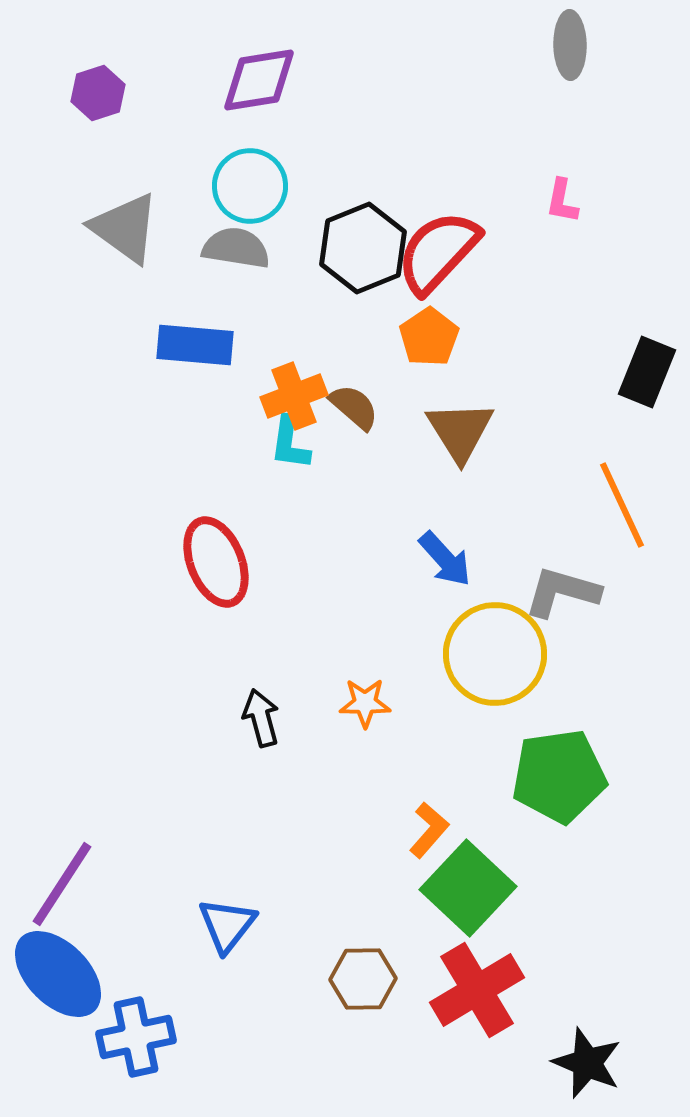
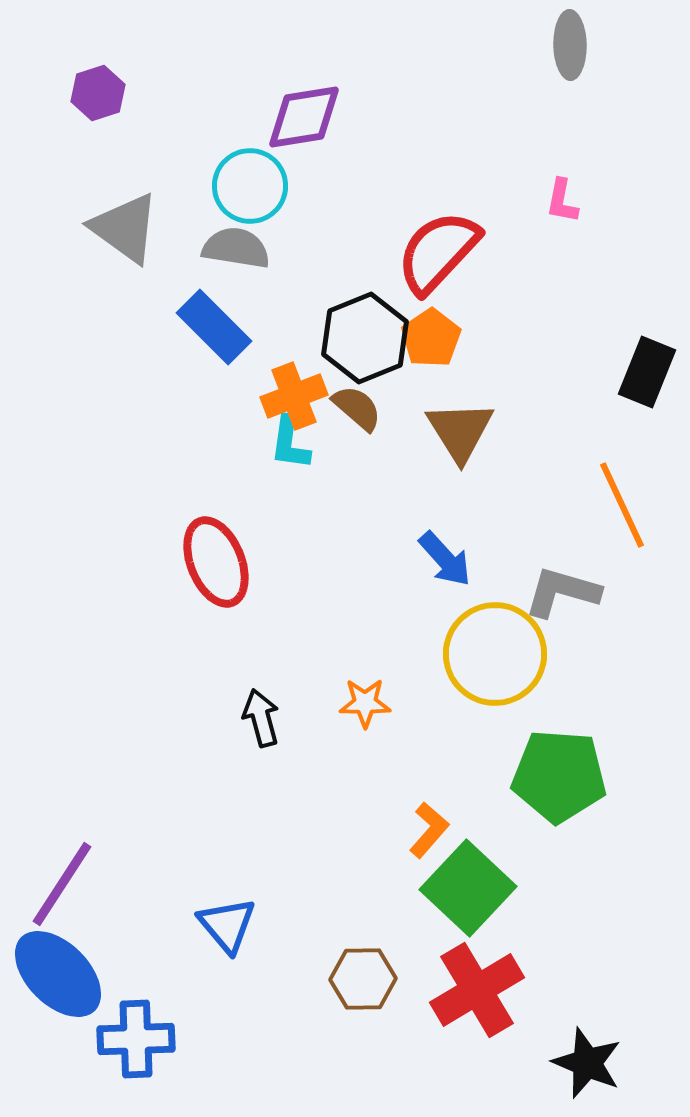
purple diamond: moved 45 px right, 37 px down
black hexagon: moved 2 px right, 90 px down
orange pentagon: moved 2 px right, 1 px down
blue rectangle: moved 19 px right, 18 px up; rotated 40 degrees clockwise
brown semicircle: moved 3 px right, 1 px down
green pentagon: rotated 12 degrees clockwise
blue triangle: rotated 18 degrees counterclockwise
blue cross: moved 2 px down; rotated 10 degrees clockwise
